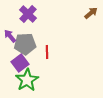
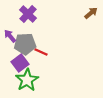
red line: moved 6 px left; rotated 64 degrees counterclockwise
